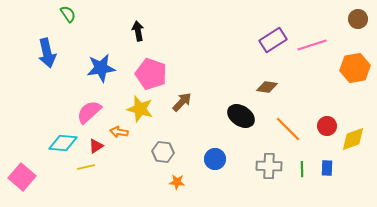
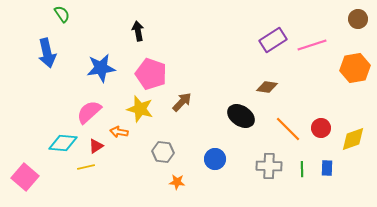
green semicircle: moved 6 px left
red circle: moved 6 px left, 2 px down
pink square: moved 3 px right
